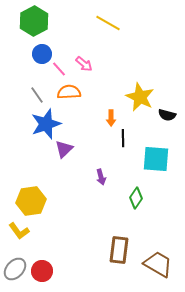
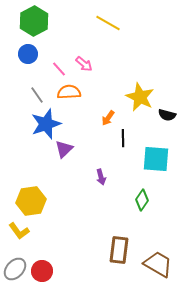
blue circle: moved 14 px left
orange arrow: moved 3 px left; rotated 35 degrees clockwise
green diamond: moved 6 px right, 2 px down
